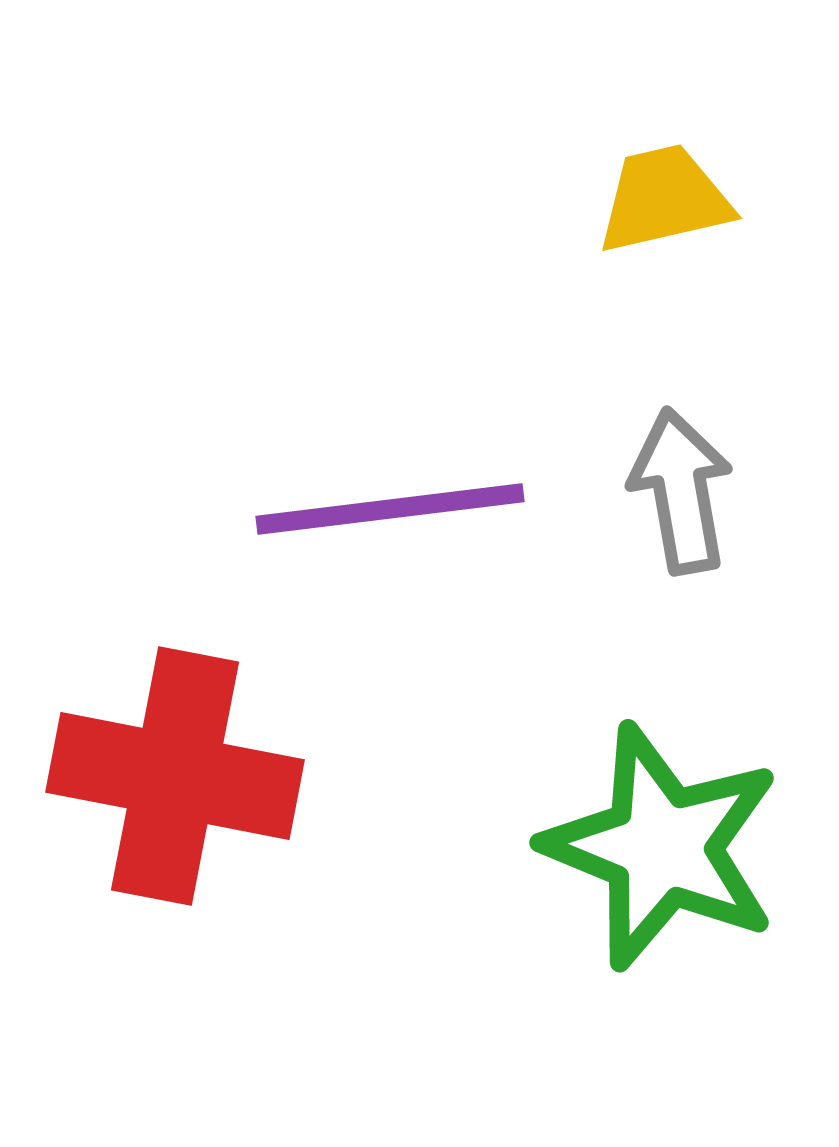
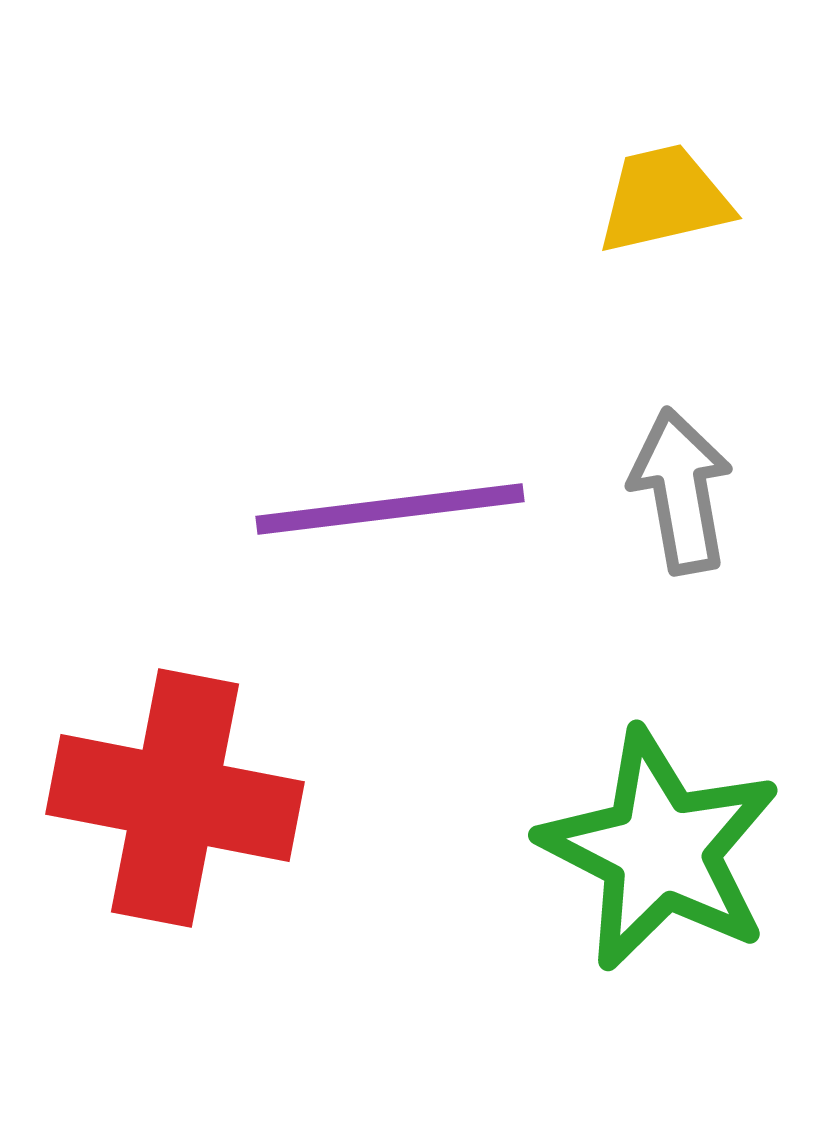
red cross: moved 22 px down
green star: moved 2 px left, 3 px down; rotated 5 degrees clockwise
